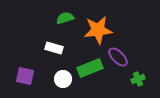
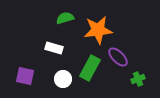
green rectangle: rotated 40 degrees counterclockwise
